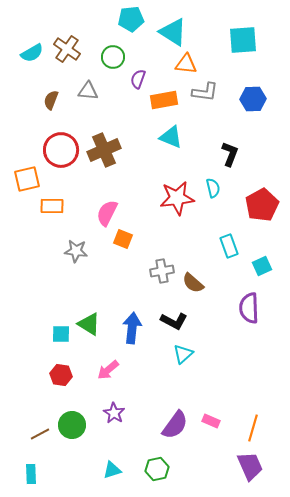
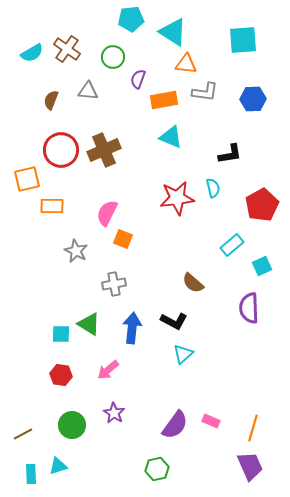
black L-shape at (230, 154): rotated 60 degrees clockwise
cyan rectangle at (229, 246): moved 3 px right, 1 px up; rotated 70 degrees clockwise
gray star at (76, 251): rotated 20 degrees clockwise
gray cross at (162, 271): moved 48 px left, 13 px down
brown line at (40, 434): moved 17 px left
cyan triangle at (112, 470): moved 54 px left, 4 px up
